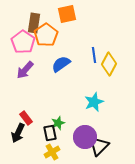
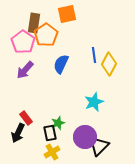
blue semicircle: rotated 30 degrees counterclockwise
